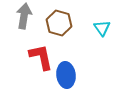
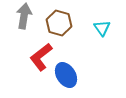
red L-shape: rotated 116 degrees counterclockwise
blue ellipse: rotated 25 degrees counterclockwise
